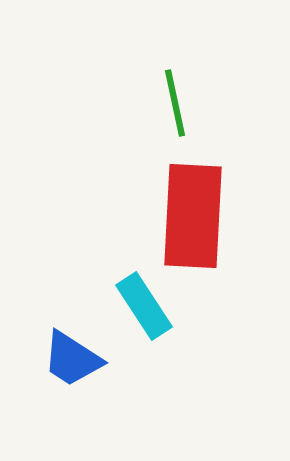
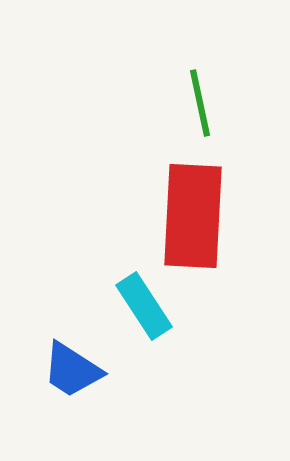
green line: moved 25 px right
blue trapezoid: moved 11 px down
